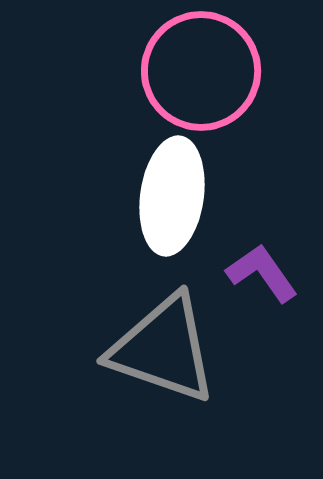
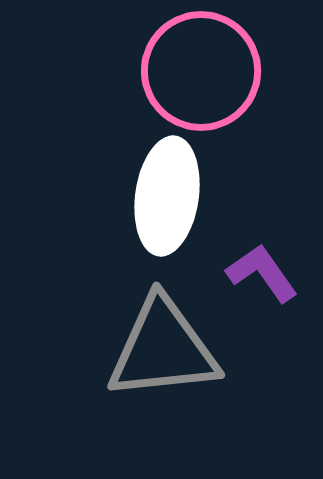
white ellipse: moved 5 px left
gray triangle: rotated 25 degrees counterclockwise
